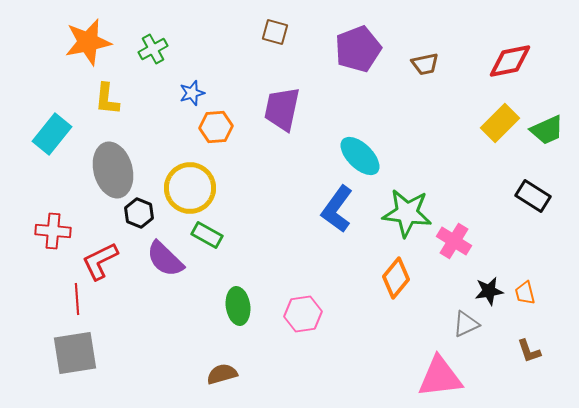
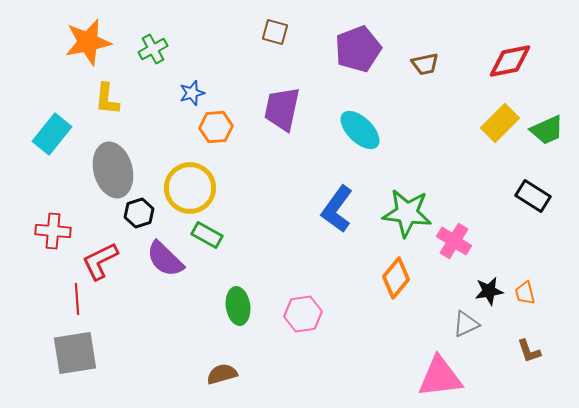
cyan ellipse: moved 26 px up
black hexagon: rotated 20 degrees clockwise
